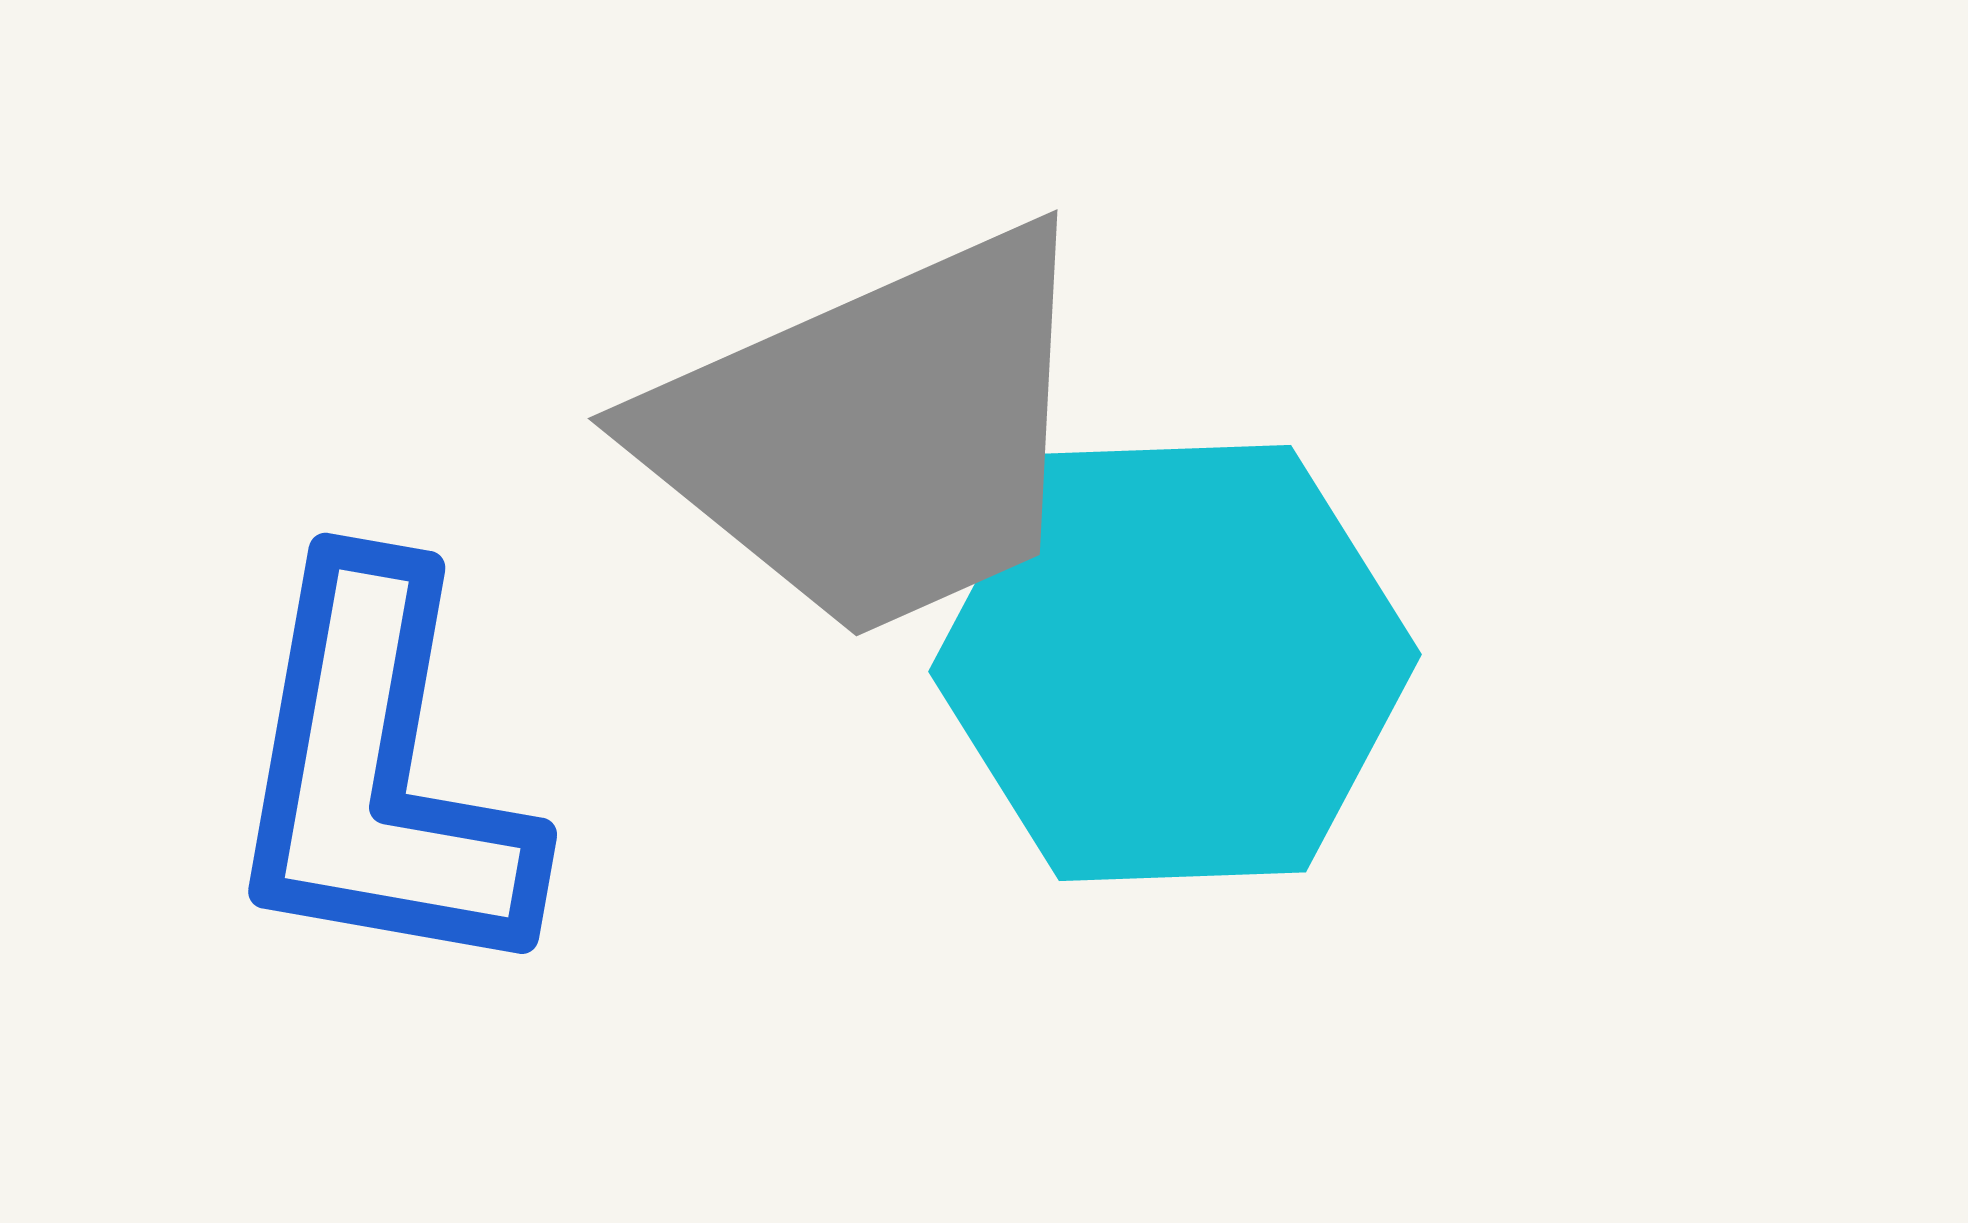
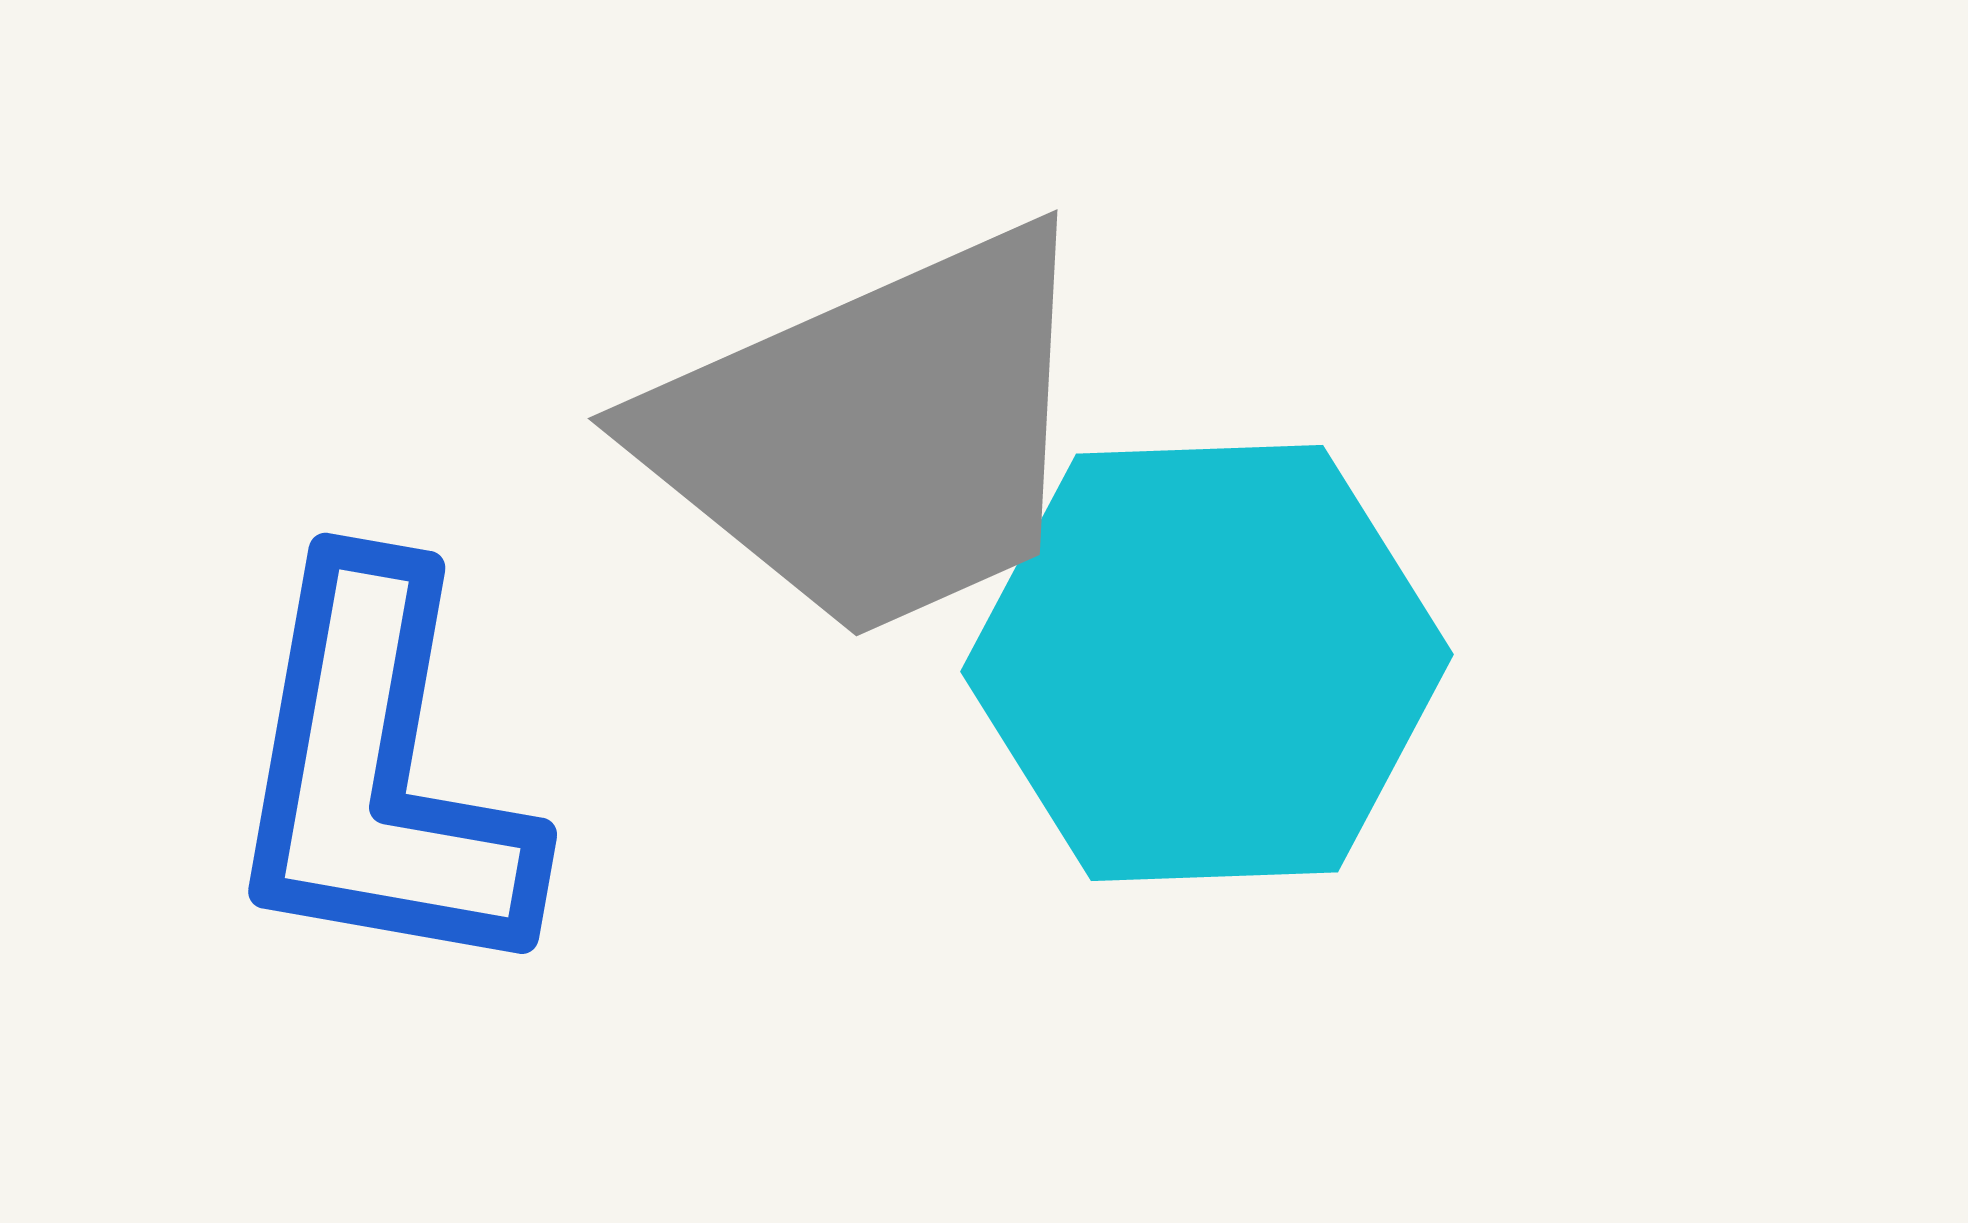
cyan hexagon: moved 32 px right
